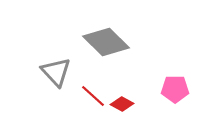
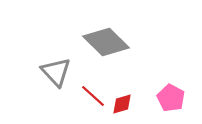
pink pentagon: moved 4 px left, 9 px down; rotated 28 degrees clockwise
red diamond: rotated 45 degrees counterclockwise
